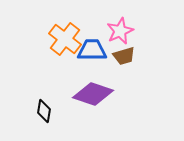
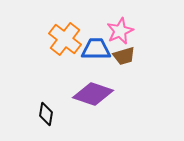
blue trapezoid: moved 4 px right, 1 px up
black diamond: moved 2 px right, 3 px down
